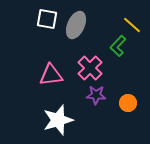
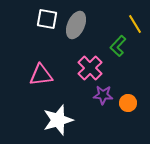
yellow line: moved 3 px right, 1 px up; rotated 18 degrees clockwise
pink triangle: moved 10 px left
purple star: moved 7 px right
